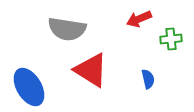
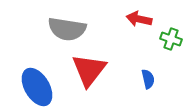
red arrow: rotated 35 degrees clockwise
green cross: rotated 25 degrees clockwise
red triangle: moved 2 px left; rotated 36 degrees clockwise
blue ellipse: moved 8 px right
